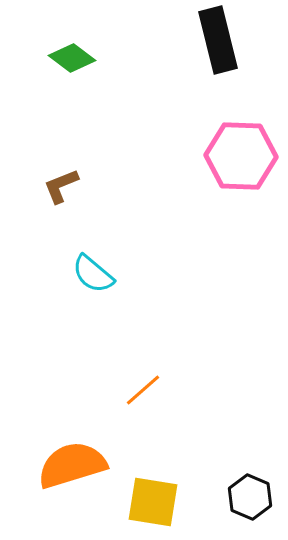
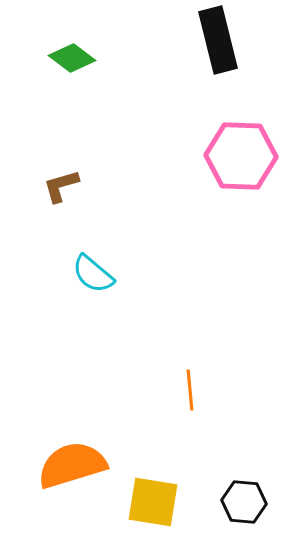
brown L-shape: rotated 6 degrees clockwise
orange line: moved 47 px right; rotated 54 degrees counterclockwise
black hexagon: moved 6 px left, 5 px down; rotated 18 degrees counterclockwise
